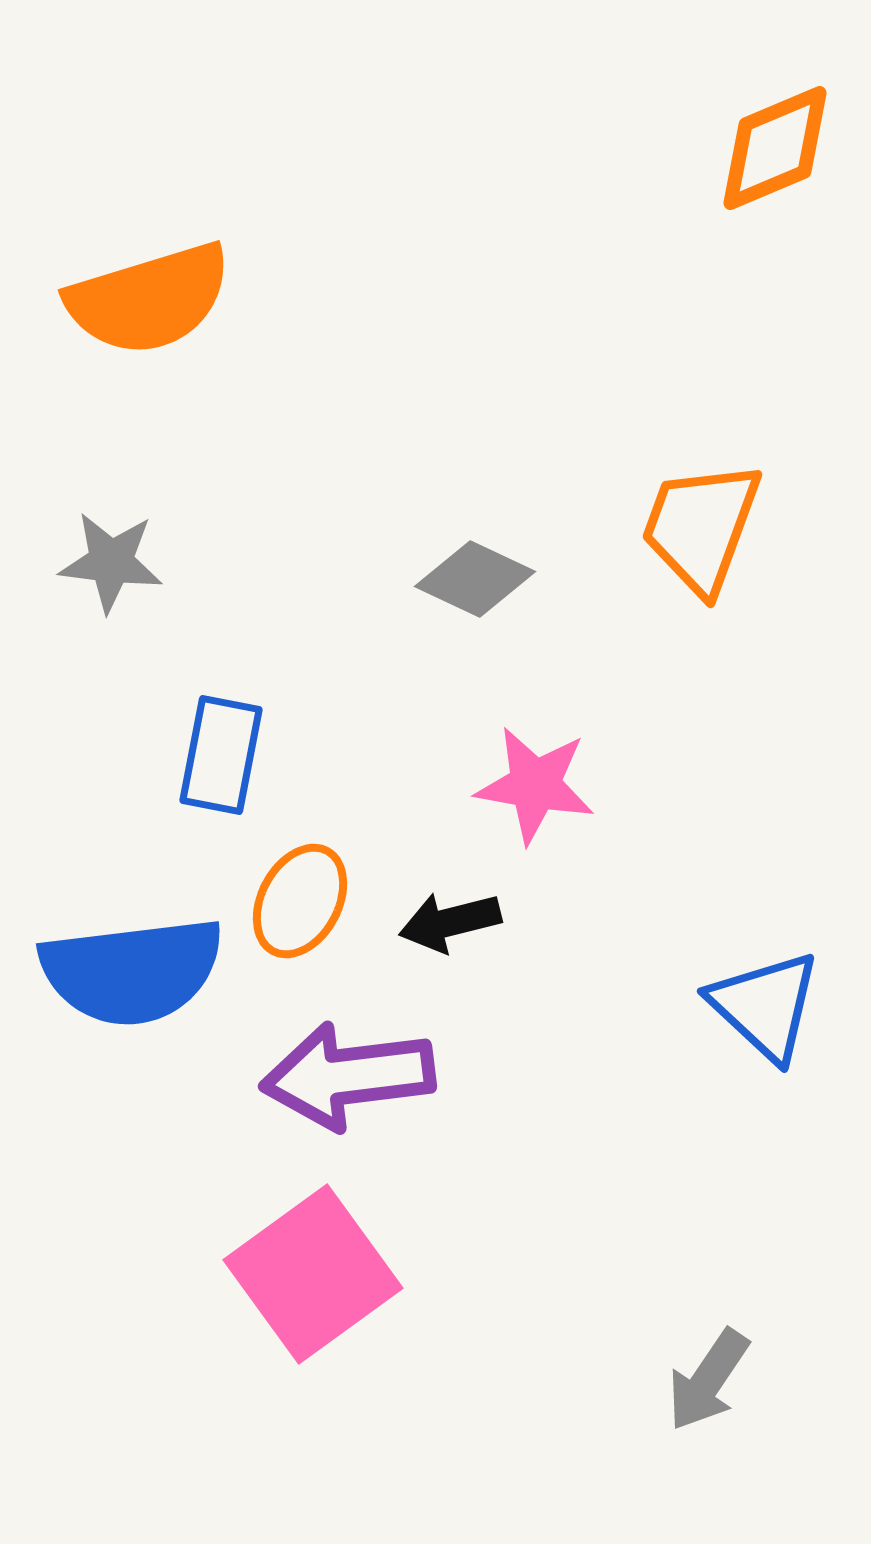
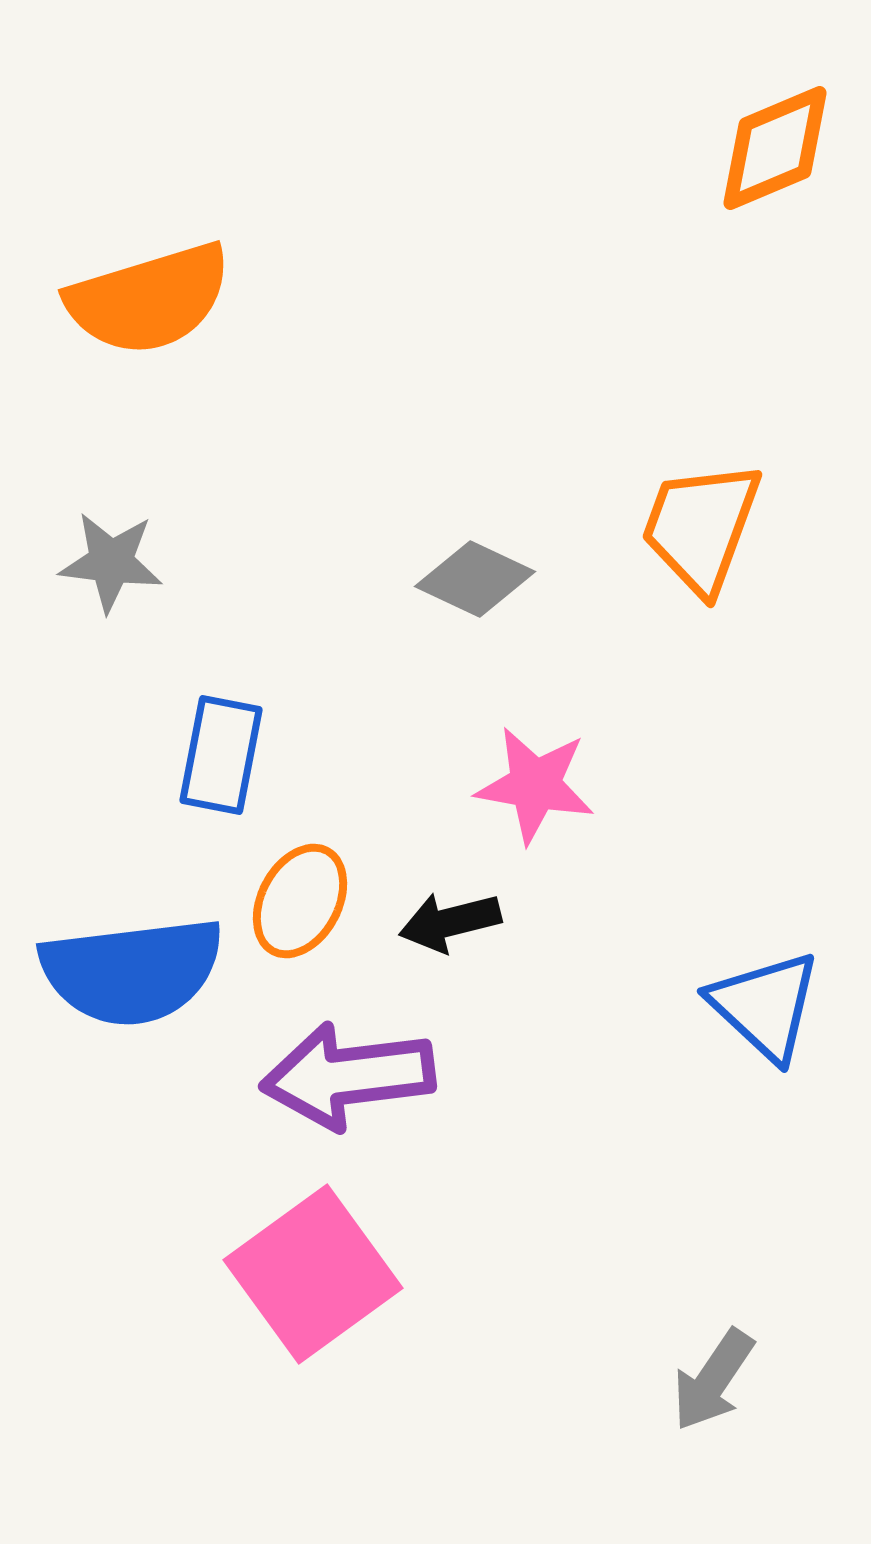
gray arrow: moved 5 px right
